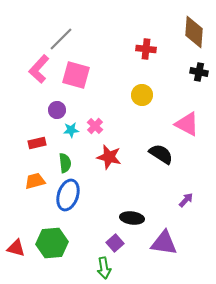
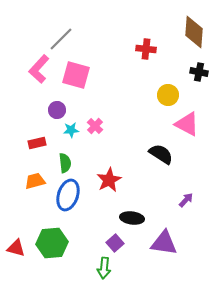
yellow circle: moved 26 px right
red star: moved 23 px down; rotated 30 degrees clockwise
green arrow: rotated 15 degrees clockwise
